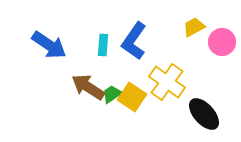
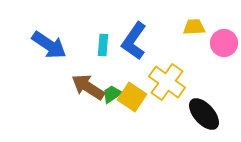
yellow trapezoid: rotated 25 degrees clockwise
pink circle: moved 2 px right, 1 px down
